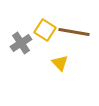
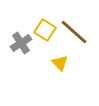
brown line: rotated 32 degrees clockwise
